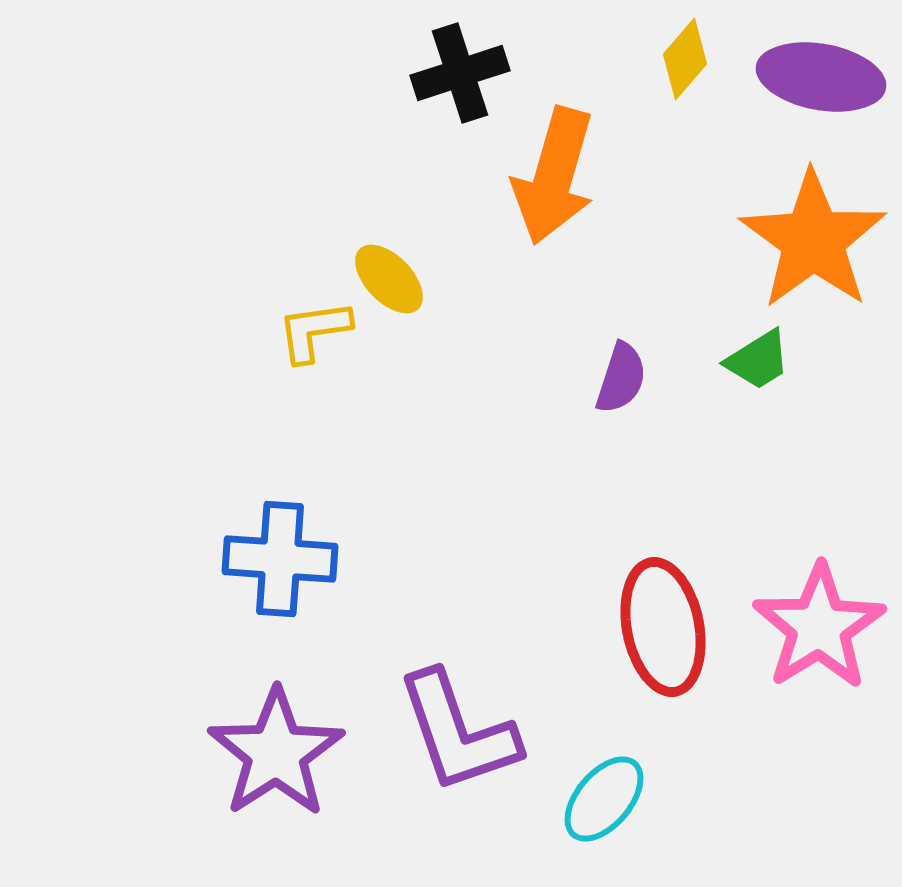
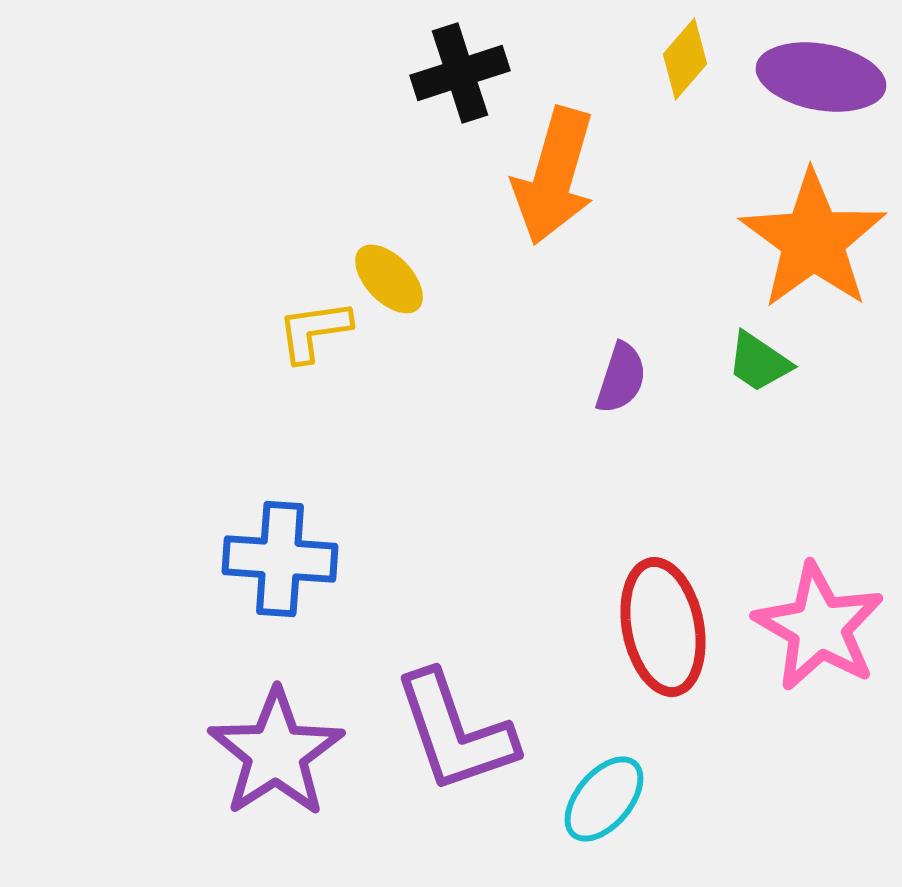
green trapezoid: moved 1 px right, 2 px down; rotated 66 degrees clockwise
pink star: rotated 10 degrees counterclockwise
purple L-shape: moved 3 px left
